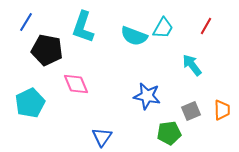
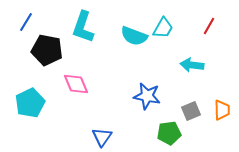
red line: moved 3 px right
cyan arrow: rotated 45 degrees counterclockwise
